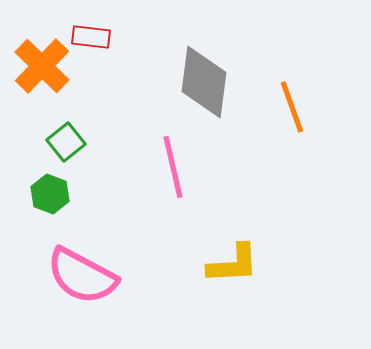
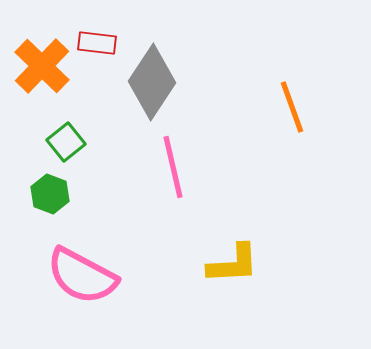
red rectangle: moved 6 px right, 6 px down
gray diamond: moved 52 px left; rotated 26 degrees clockwise
